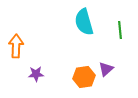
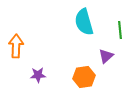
purple triangle: moved 13 px up
purple star: moved 2 px right, 1 px down
